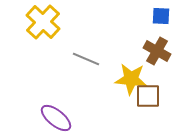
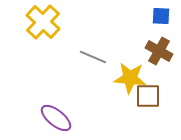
brown cross: moved 2 px right
gray line: moved 7 px right, 2 px up
yellow star: moved 1 px left, 1 px up
